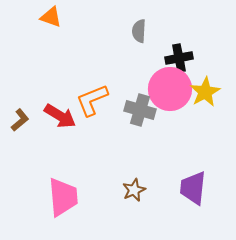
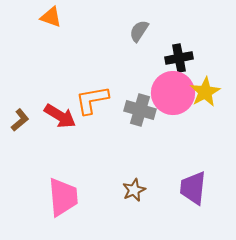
gray semicircle: rotated 30 degrees clockwise
pink circle: moved 3 px right, 4 px down
orange L-shape: rotated 12 degrees clockwise
